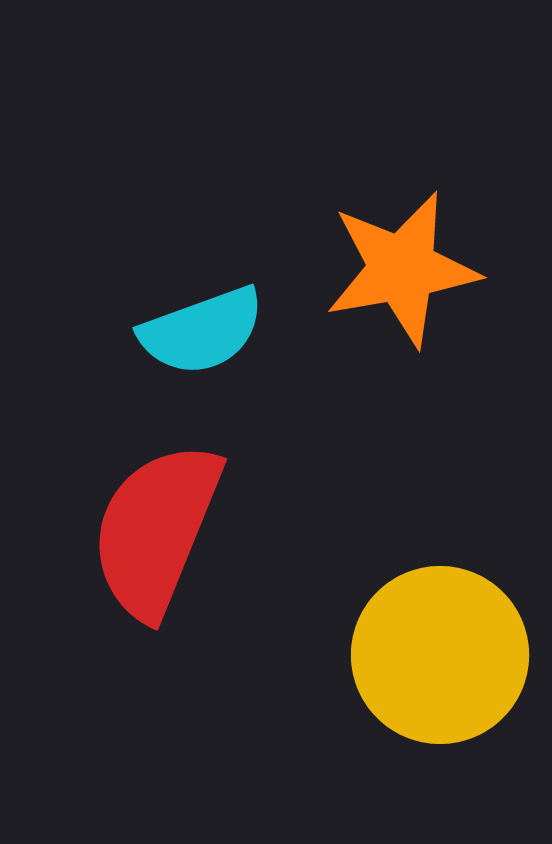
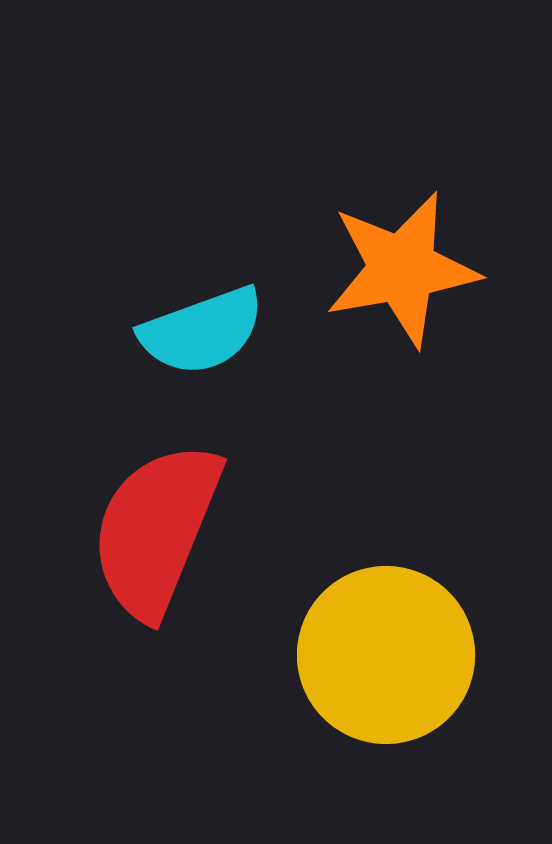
yellow circle: moved 54 px left
